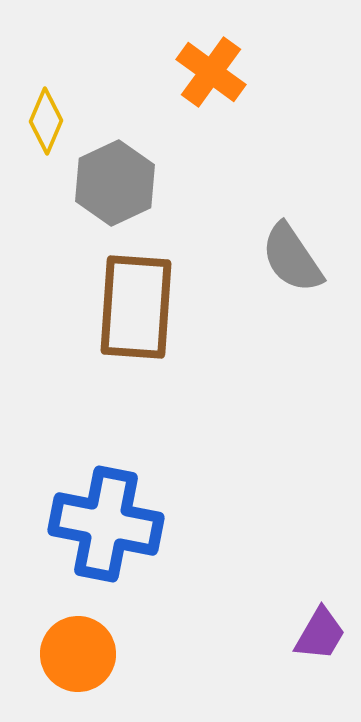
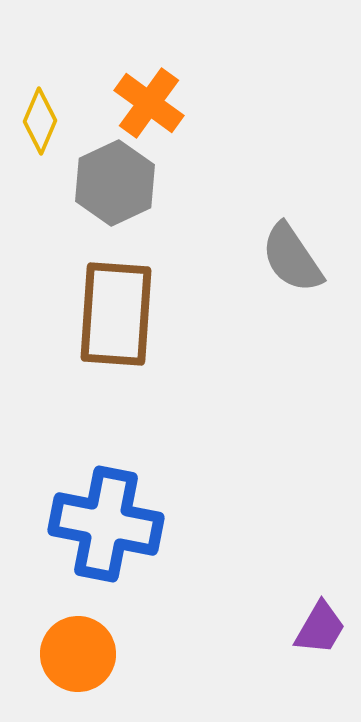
orange cross: moved 62 px left, 31 px down
yellow diamond: moved 6 px left
brown rectangle: moved 20 px left, 7 px down
purple trapezoid: moved 6 px up
